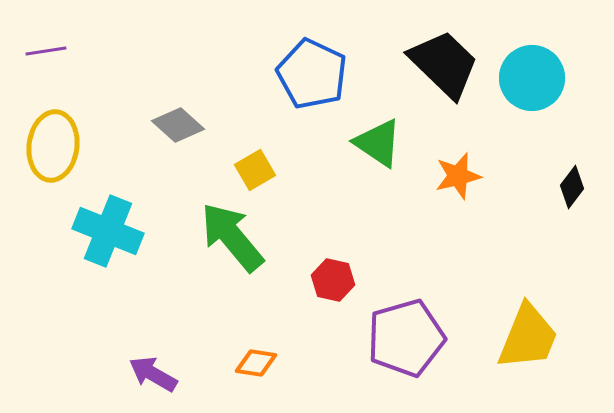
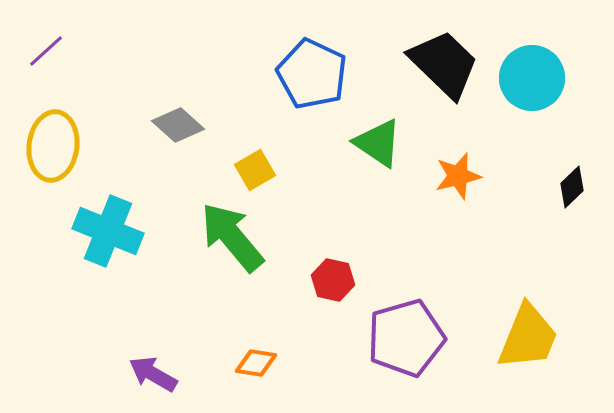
purple line: rotated 33 degrees counterclockwise
black diamond: rotated 9 degrees clockwise
